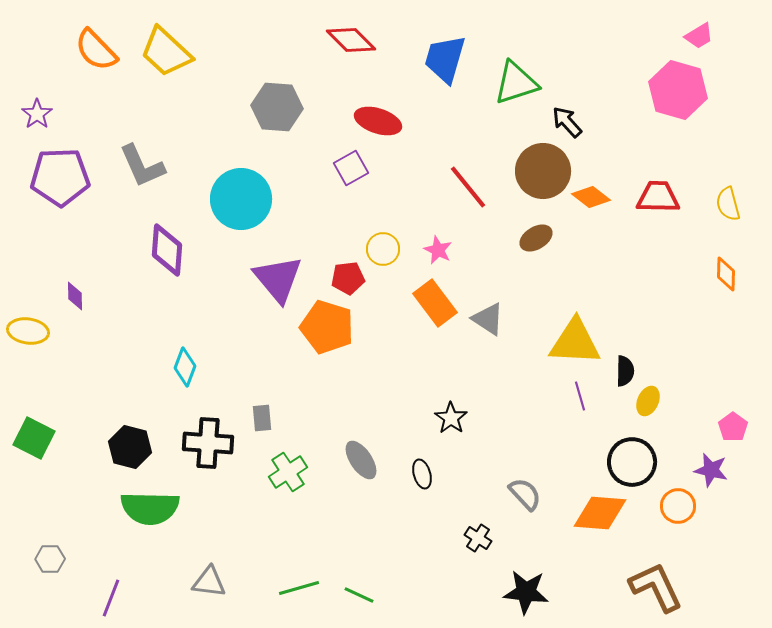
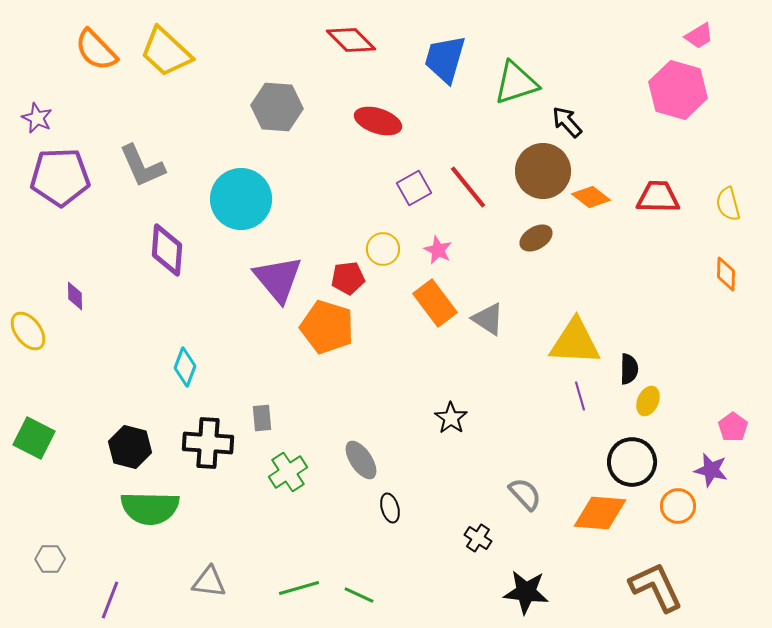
purple star at (37, 114): moved 4 px down; rotated 12 degrees counterclockwise
purple square at (351, 168): moved 63 px right, 20 px down
yellow ellipse at (28, 331): rotated 45 degrees clockwise
black semicircle at (625, 371): moved 4 px right, 2 px up
black ellipse at (422, 474): moved 32 px left, 34 px down
purple line at (111, 598): moved 1 px left, 2 px down
